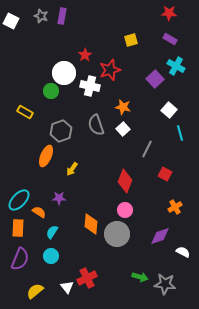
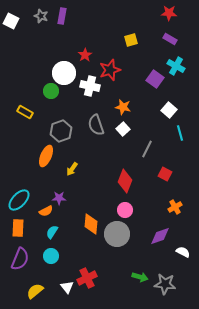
purple square at (155, 79): rotated 12 degrees counterclockwise
orange semicircle at (39, 212): moved 7 px right, 1 px up; rotated 120 degrees clockwise
